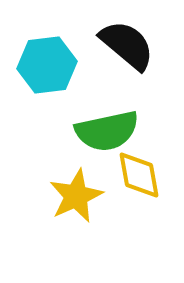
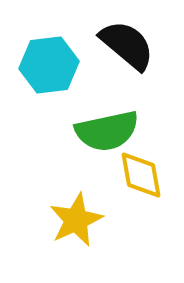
cyan hexagon: moved 2 px right
yellow diamond: moved 2 px right
yellow star: moved 24 px down
